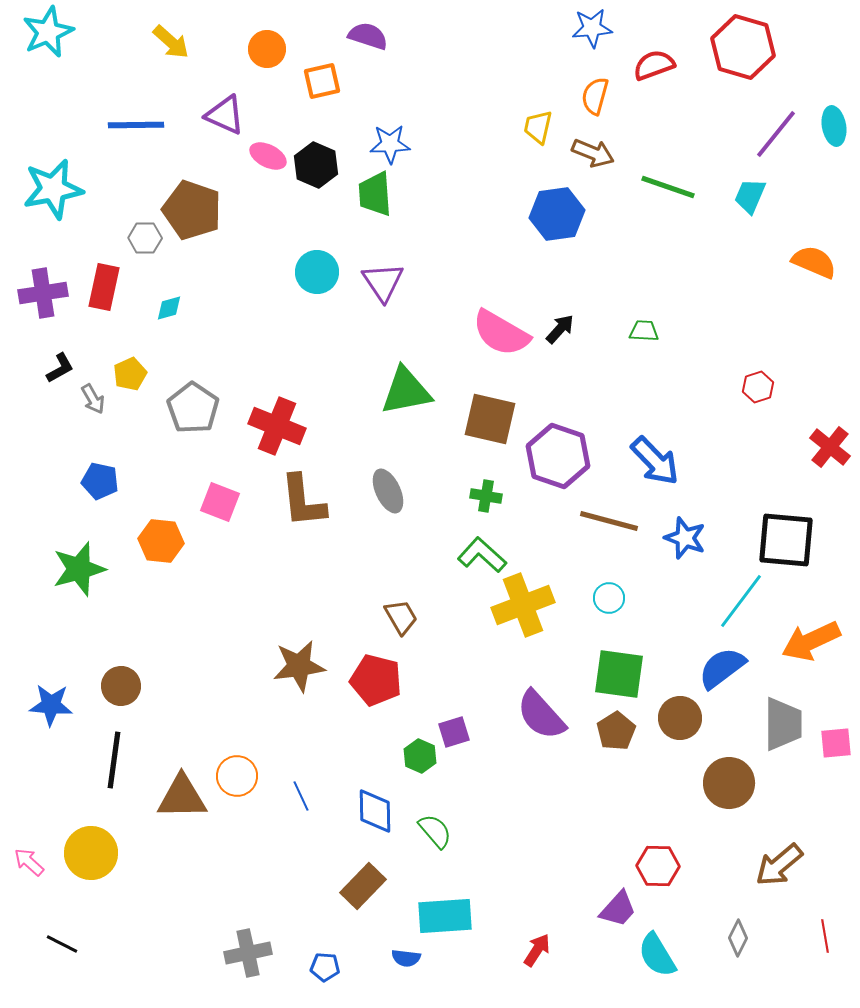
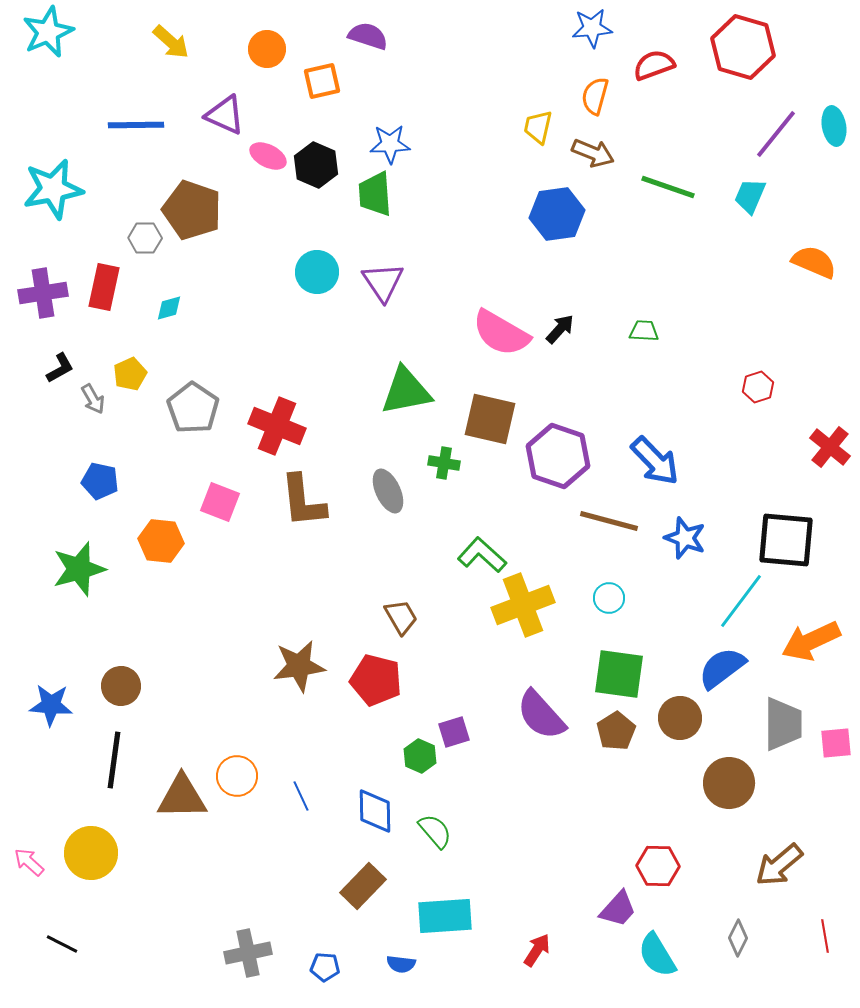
green cross at (486, 496): moved 42 px left, 33 px up
blue semicircle at (406, 958): moved 5 px left, 6 px down
